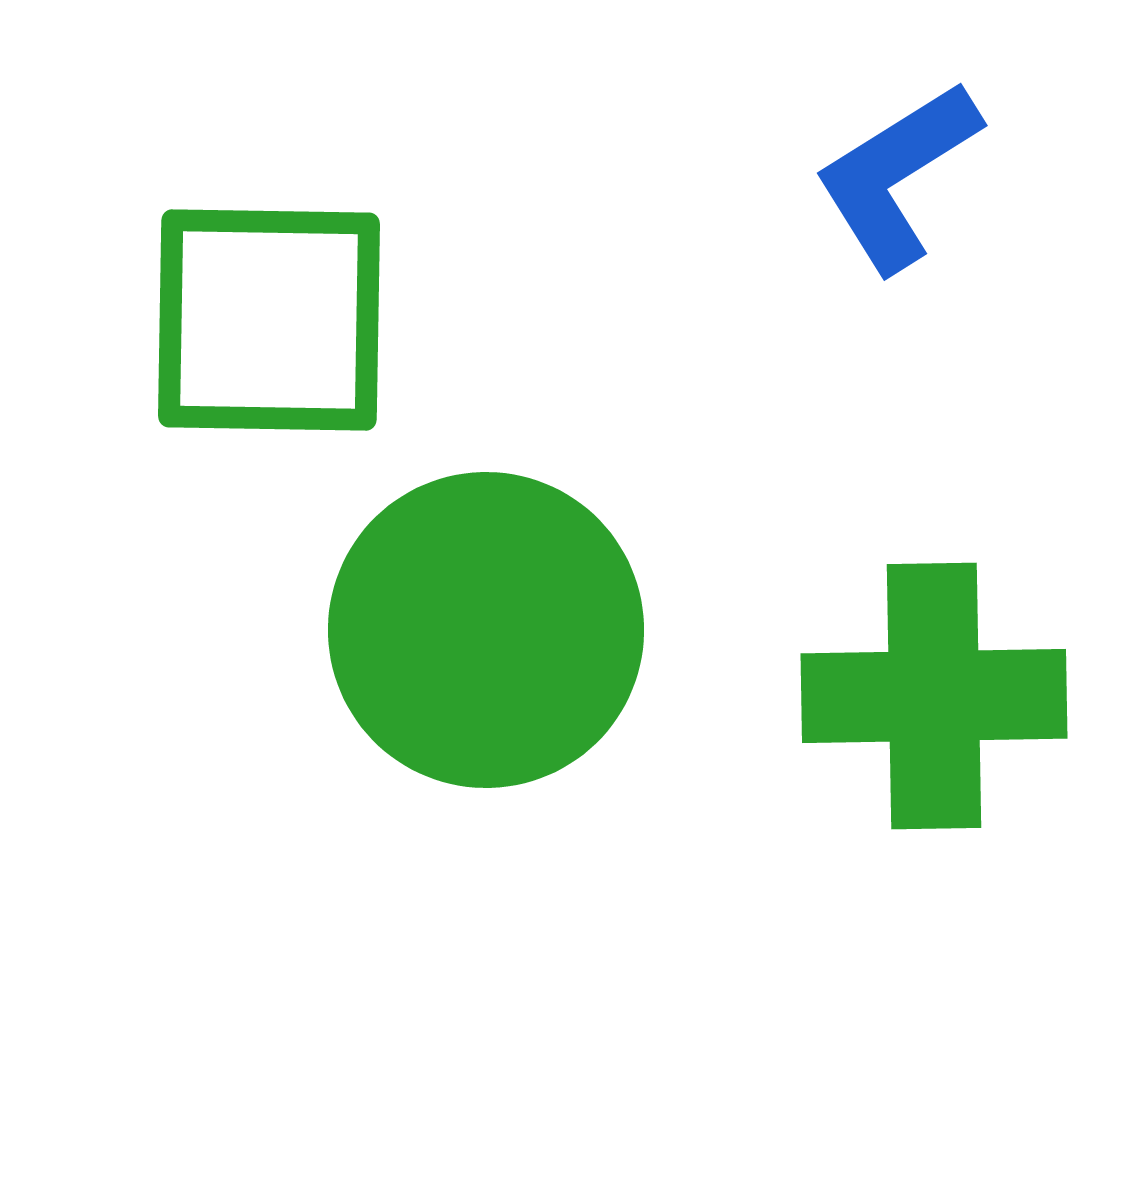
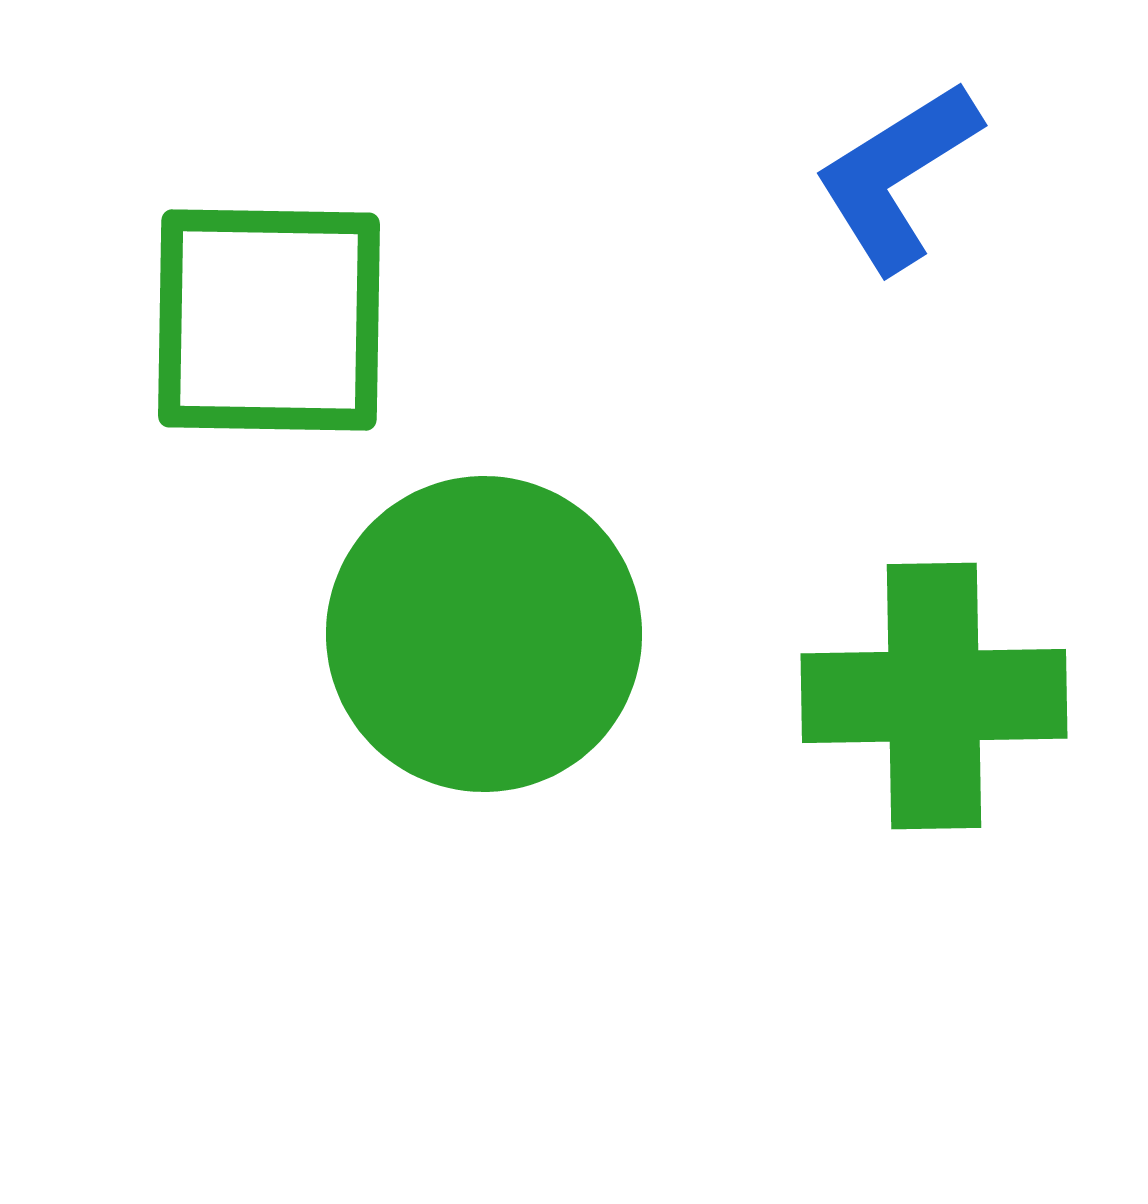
green circle: moved 2 px left, 4 px down
